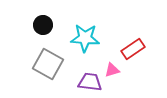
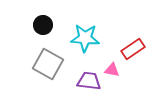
pink triangle: rotated 28 degrees clockwise
purple trapezoid: moved 1 px left, 1 px up
